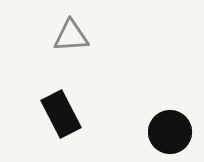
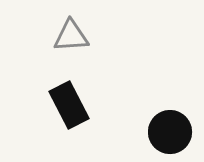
black rectangle: moved 8 px right, 9 px up
